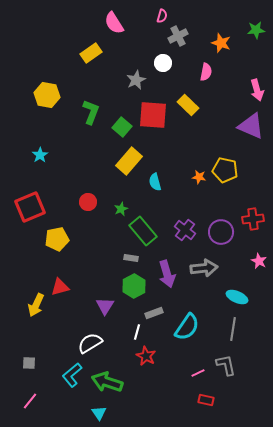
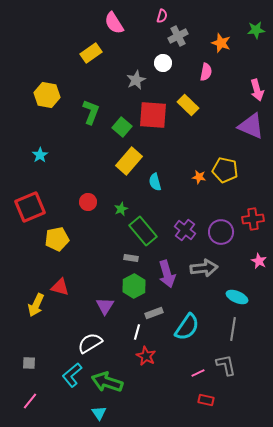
red triangle at (60, 287): rotated 30 degrees clockwise
